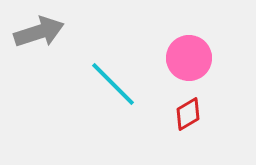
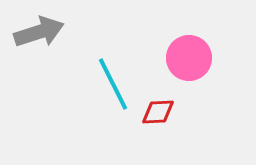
cyan line: rotated 18 degrees clockwise
red diamond: moved 30 px left, 2 px up; rotated 28 degrees clockwise
